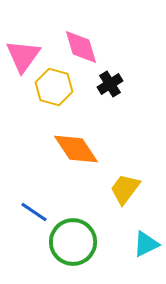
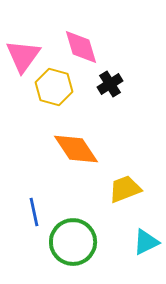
yellow trapezoid: rotated 32 degrees clockwise
blue line: rotated 44 degrees clockwise
cyan triangle: moved 2 px up
